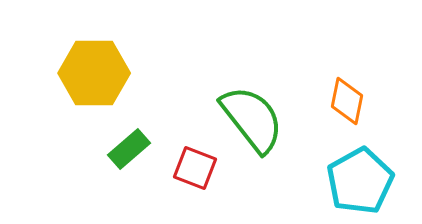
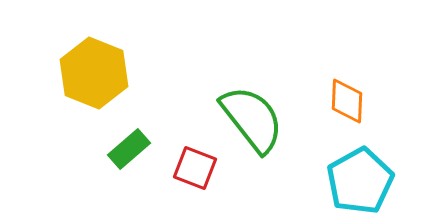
yellow hexagon: rotated 22 degrees clockwise
orange diamond: rotated 9 degrees counterclockwise
